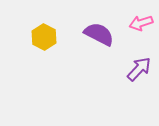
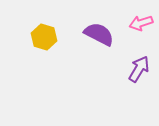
yellow hexagon: rotated 10 degrees counterclockwise
purple arrow: rotated 12 degrees counterclockwise
